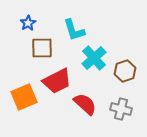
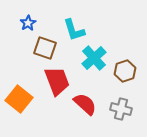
brown square: moved 3 px right; rotated 20 degrees clockwise
red trapezoid: rotated 84 degrees counterclockwise
orange square: moved 5 px left, 2 px down; rotated 28 degrees counterclockwise
